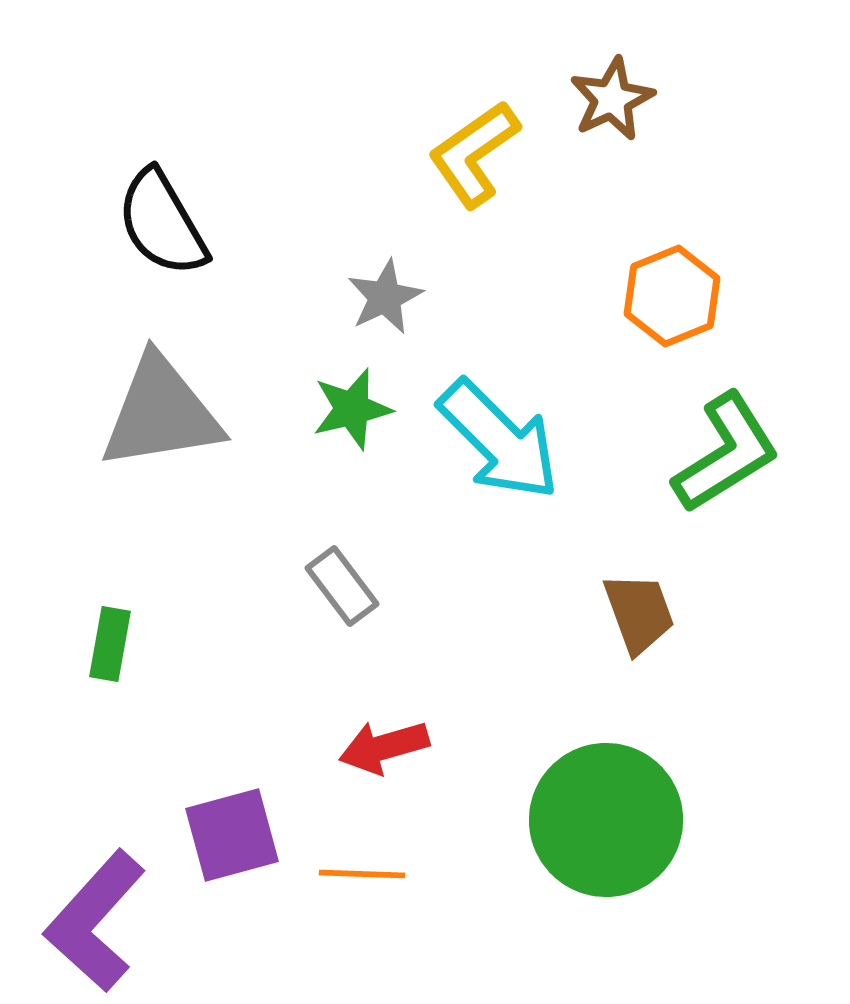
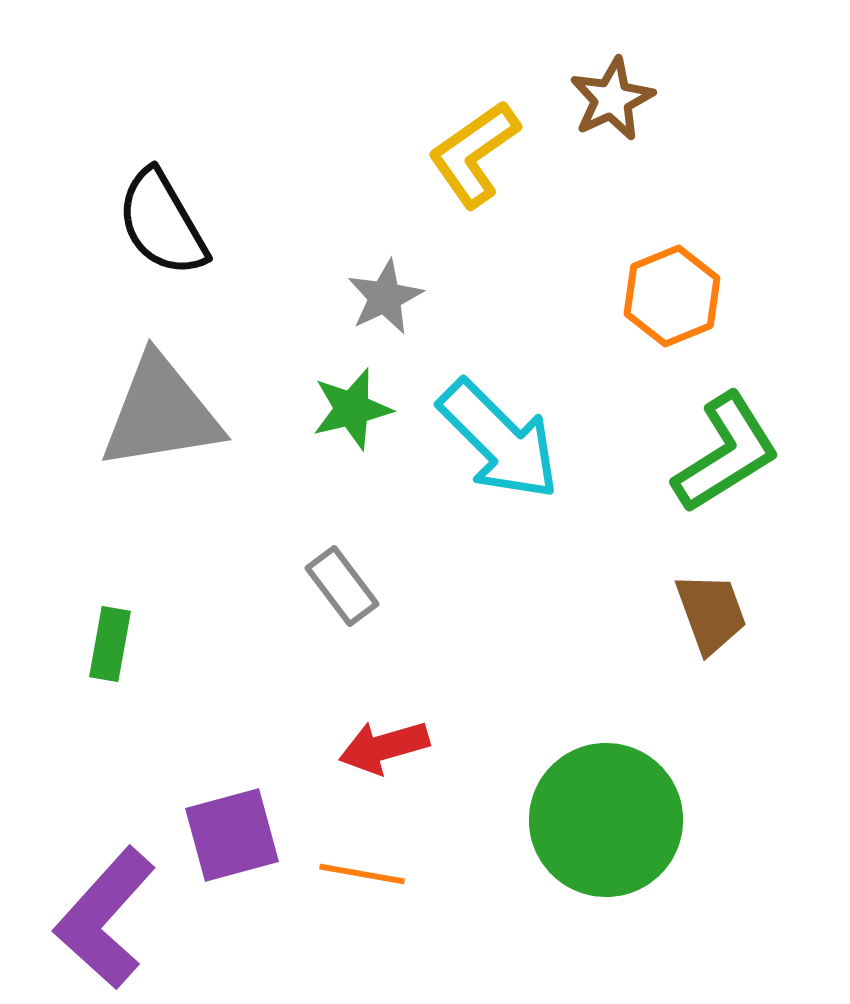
brown trapezoid: moved 72 px right
orange line: rotated 8 degrees clockwise
purple L-shape: moved 10 px right, 3 px up
